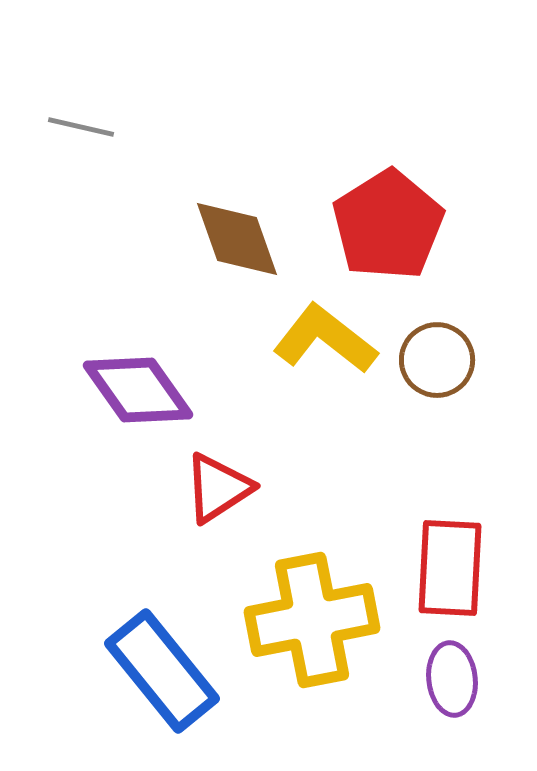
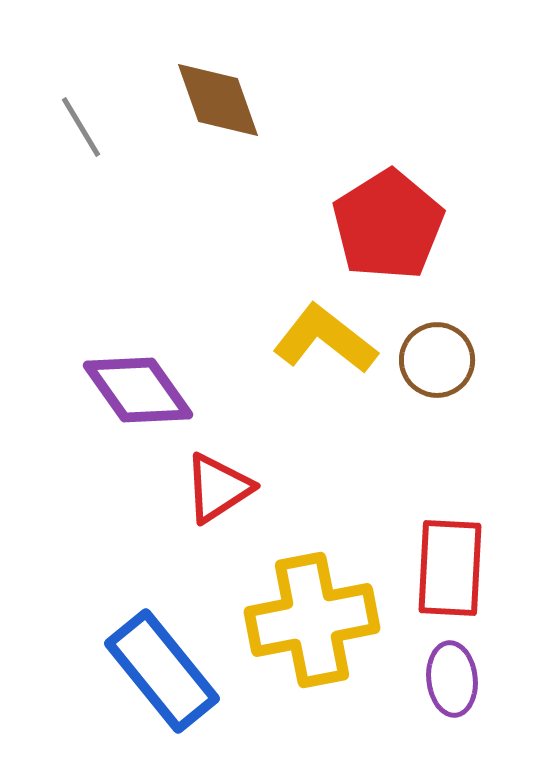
gray line: rotated 46 degrees clockwise
brown diamond: moved 19 px left, 139 px up
